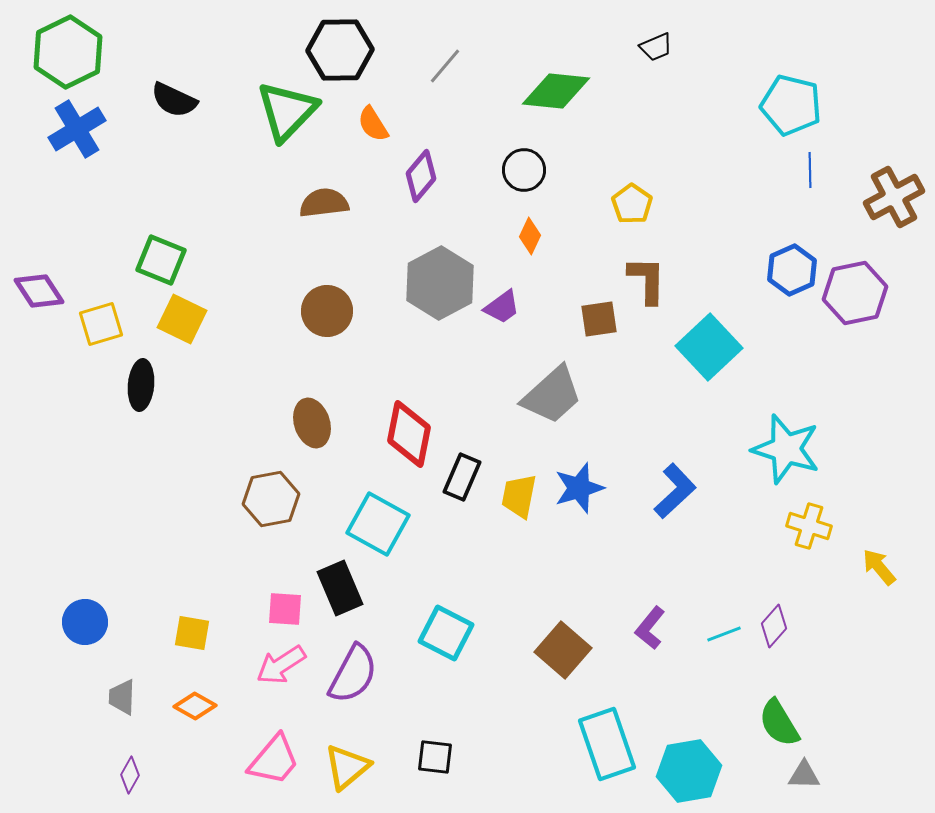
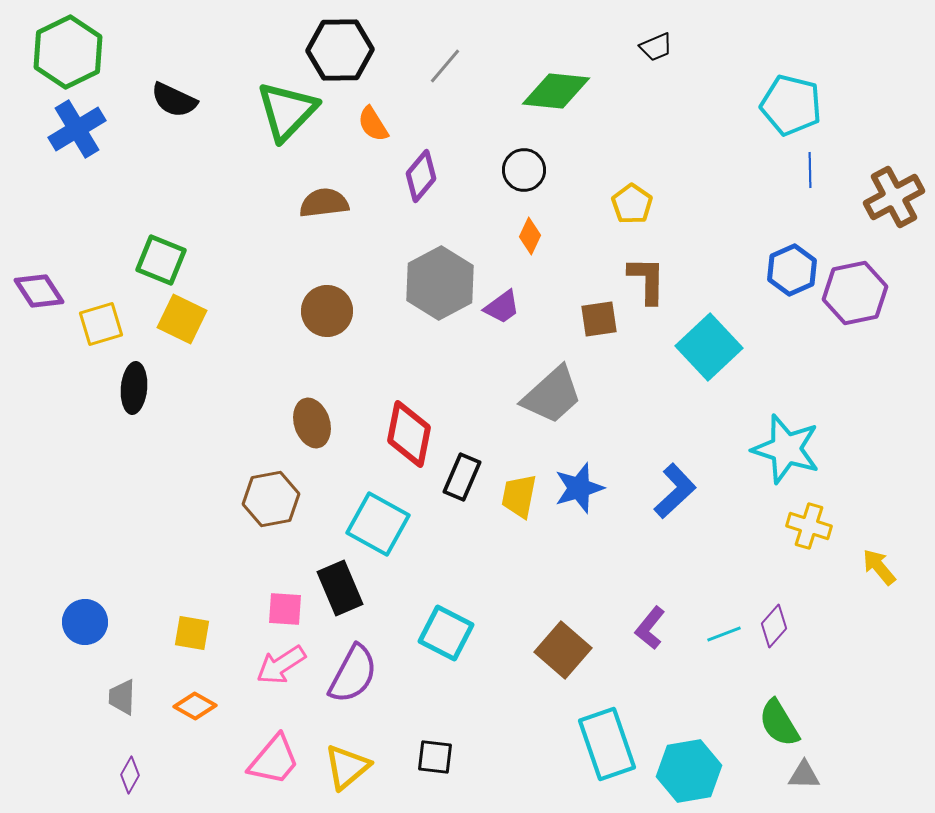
black ellipse at (141, 385): moved 7 px left, 3 px down
